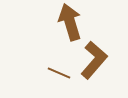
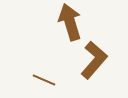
brown line: moved 15 px left, 7 px down
